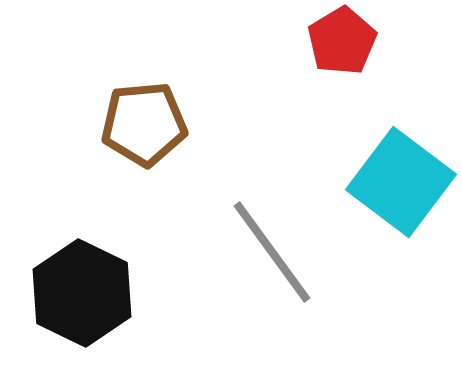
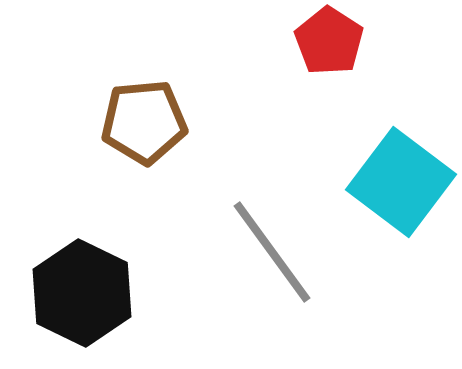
red pentagon: moved 13 px left; rotated 8 degrees counterclockwise
brown pentagon: moved 2 px up
